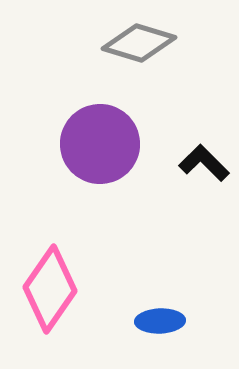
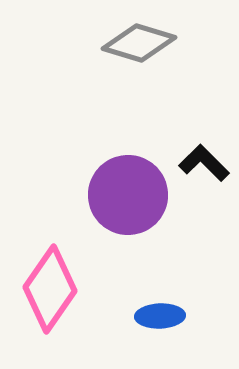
purple circle: moved 28 px right, 51 px down
blue ellipse: moved 5 px up
